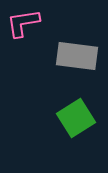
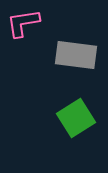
gray rectangle: moved 1 px left, 1 px up
